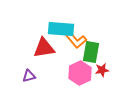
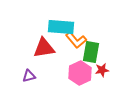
cyan rectangle: moved 2 px up
